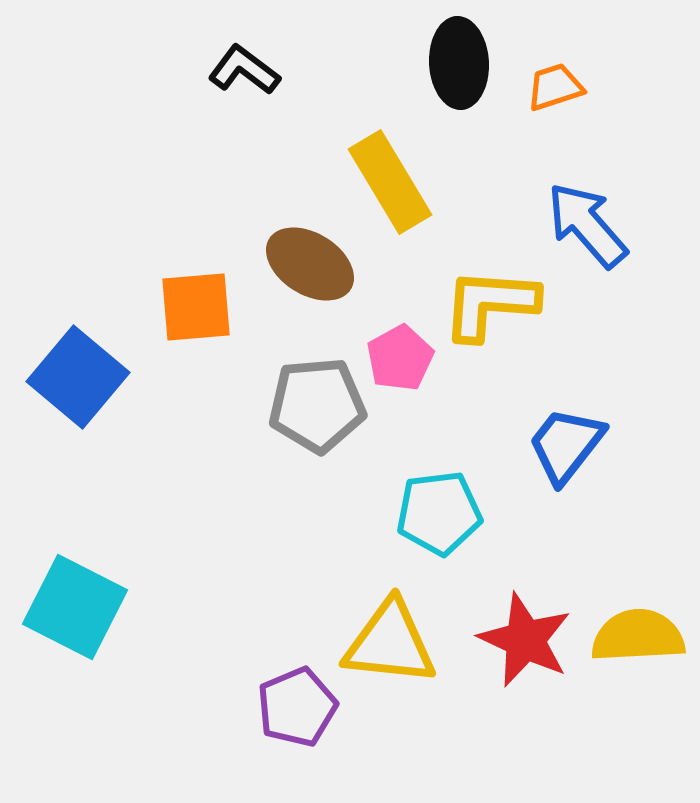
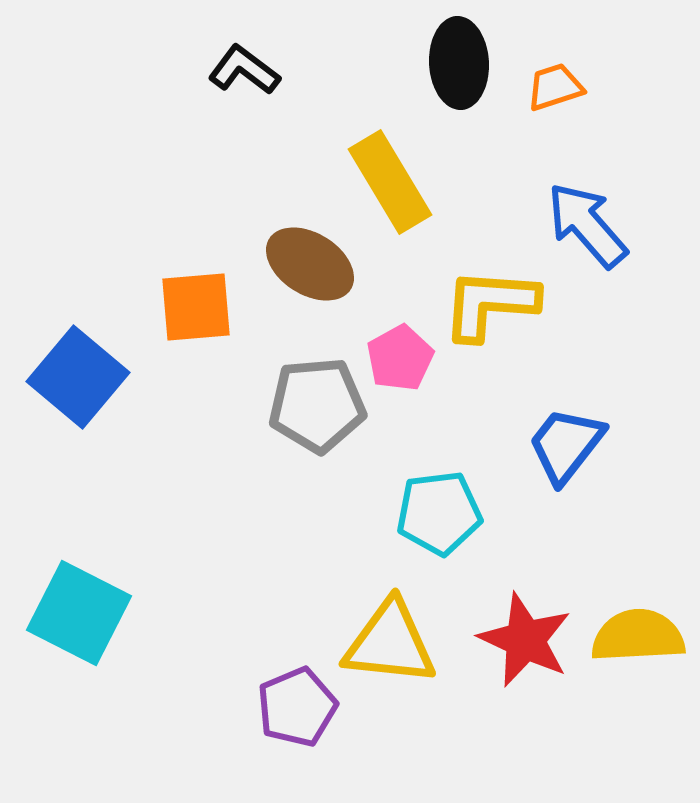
cyan square: moved 4 px right, 6 px down
